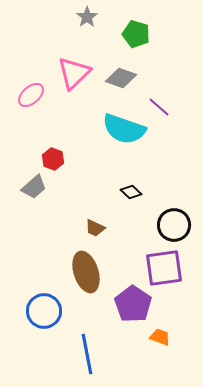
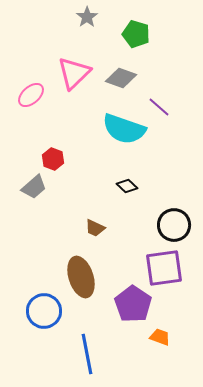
black diamond: moved 4 px left, 6 px up
brown ellipse: moved 5 px left, 5 px down
